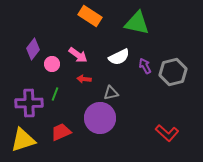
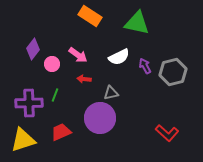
green line: moved 1 px down
